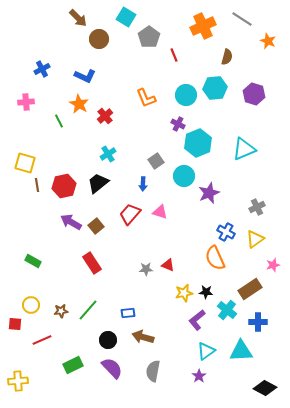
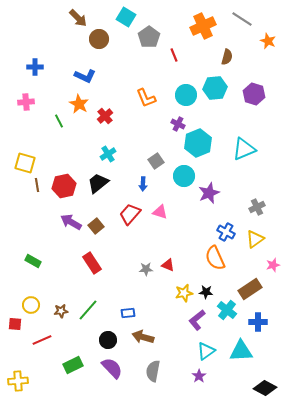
blue cross at (42, 69): moved 7 px left, 2 px up; rotated 28 degrees clockwise
